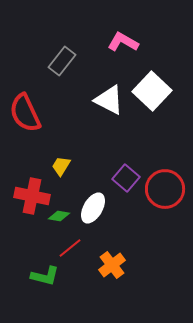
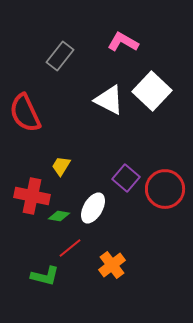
gray rectangle: moved 2 px left, 5 px up
